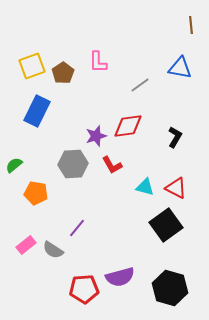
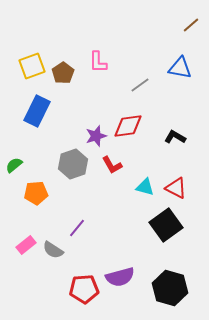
brown line: rotated 54 degrees clockwise
black L-shape: rotated 90 degrees counterclockwise
gray hexagon: rotated 16 degrees counterclockwise
orange pentagon: rotated 15 degrees counterclockwise
